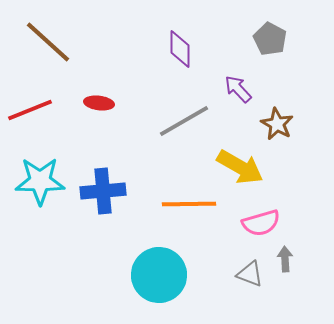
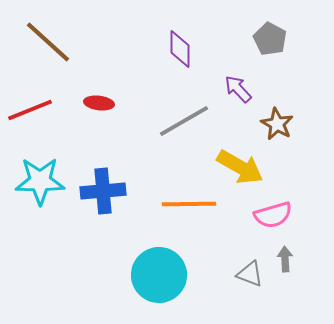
pink semicircle: moved 12 px right, 8 px up
